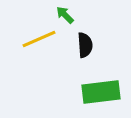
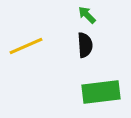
green arrow: moved 22 px right
yellow line: moved 13 px left, 7 px down
